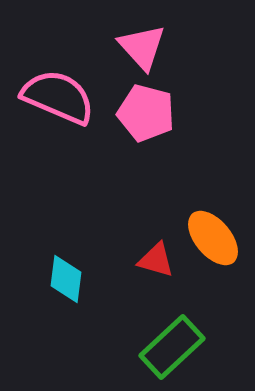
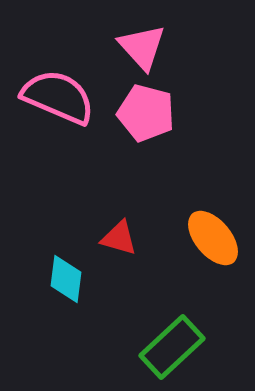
red triangle: moved 37 px left, 22 px up
